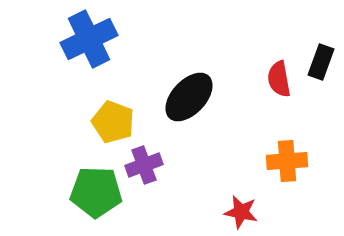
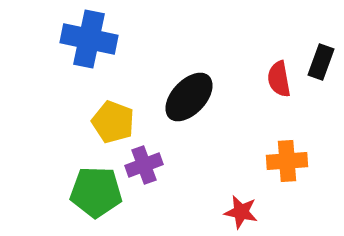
blue cross: rotated 38 degrees clockwise
